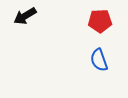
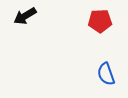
blue semicircle: moved 7 px right, 14 px down
